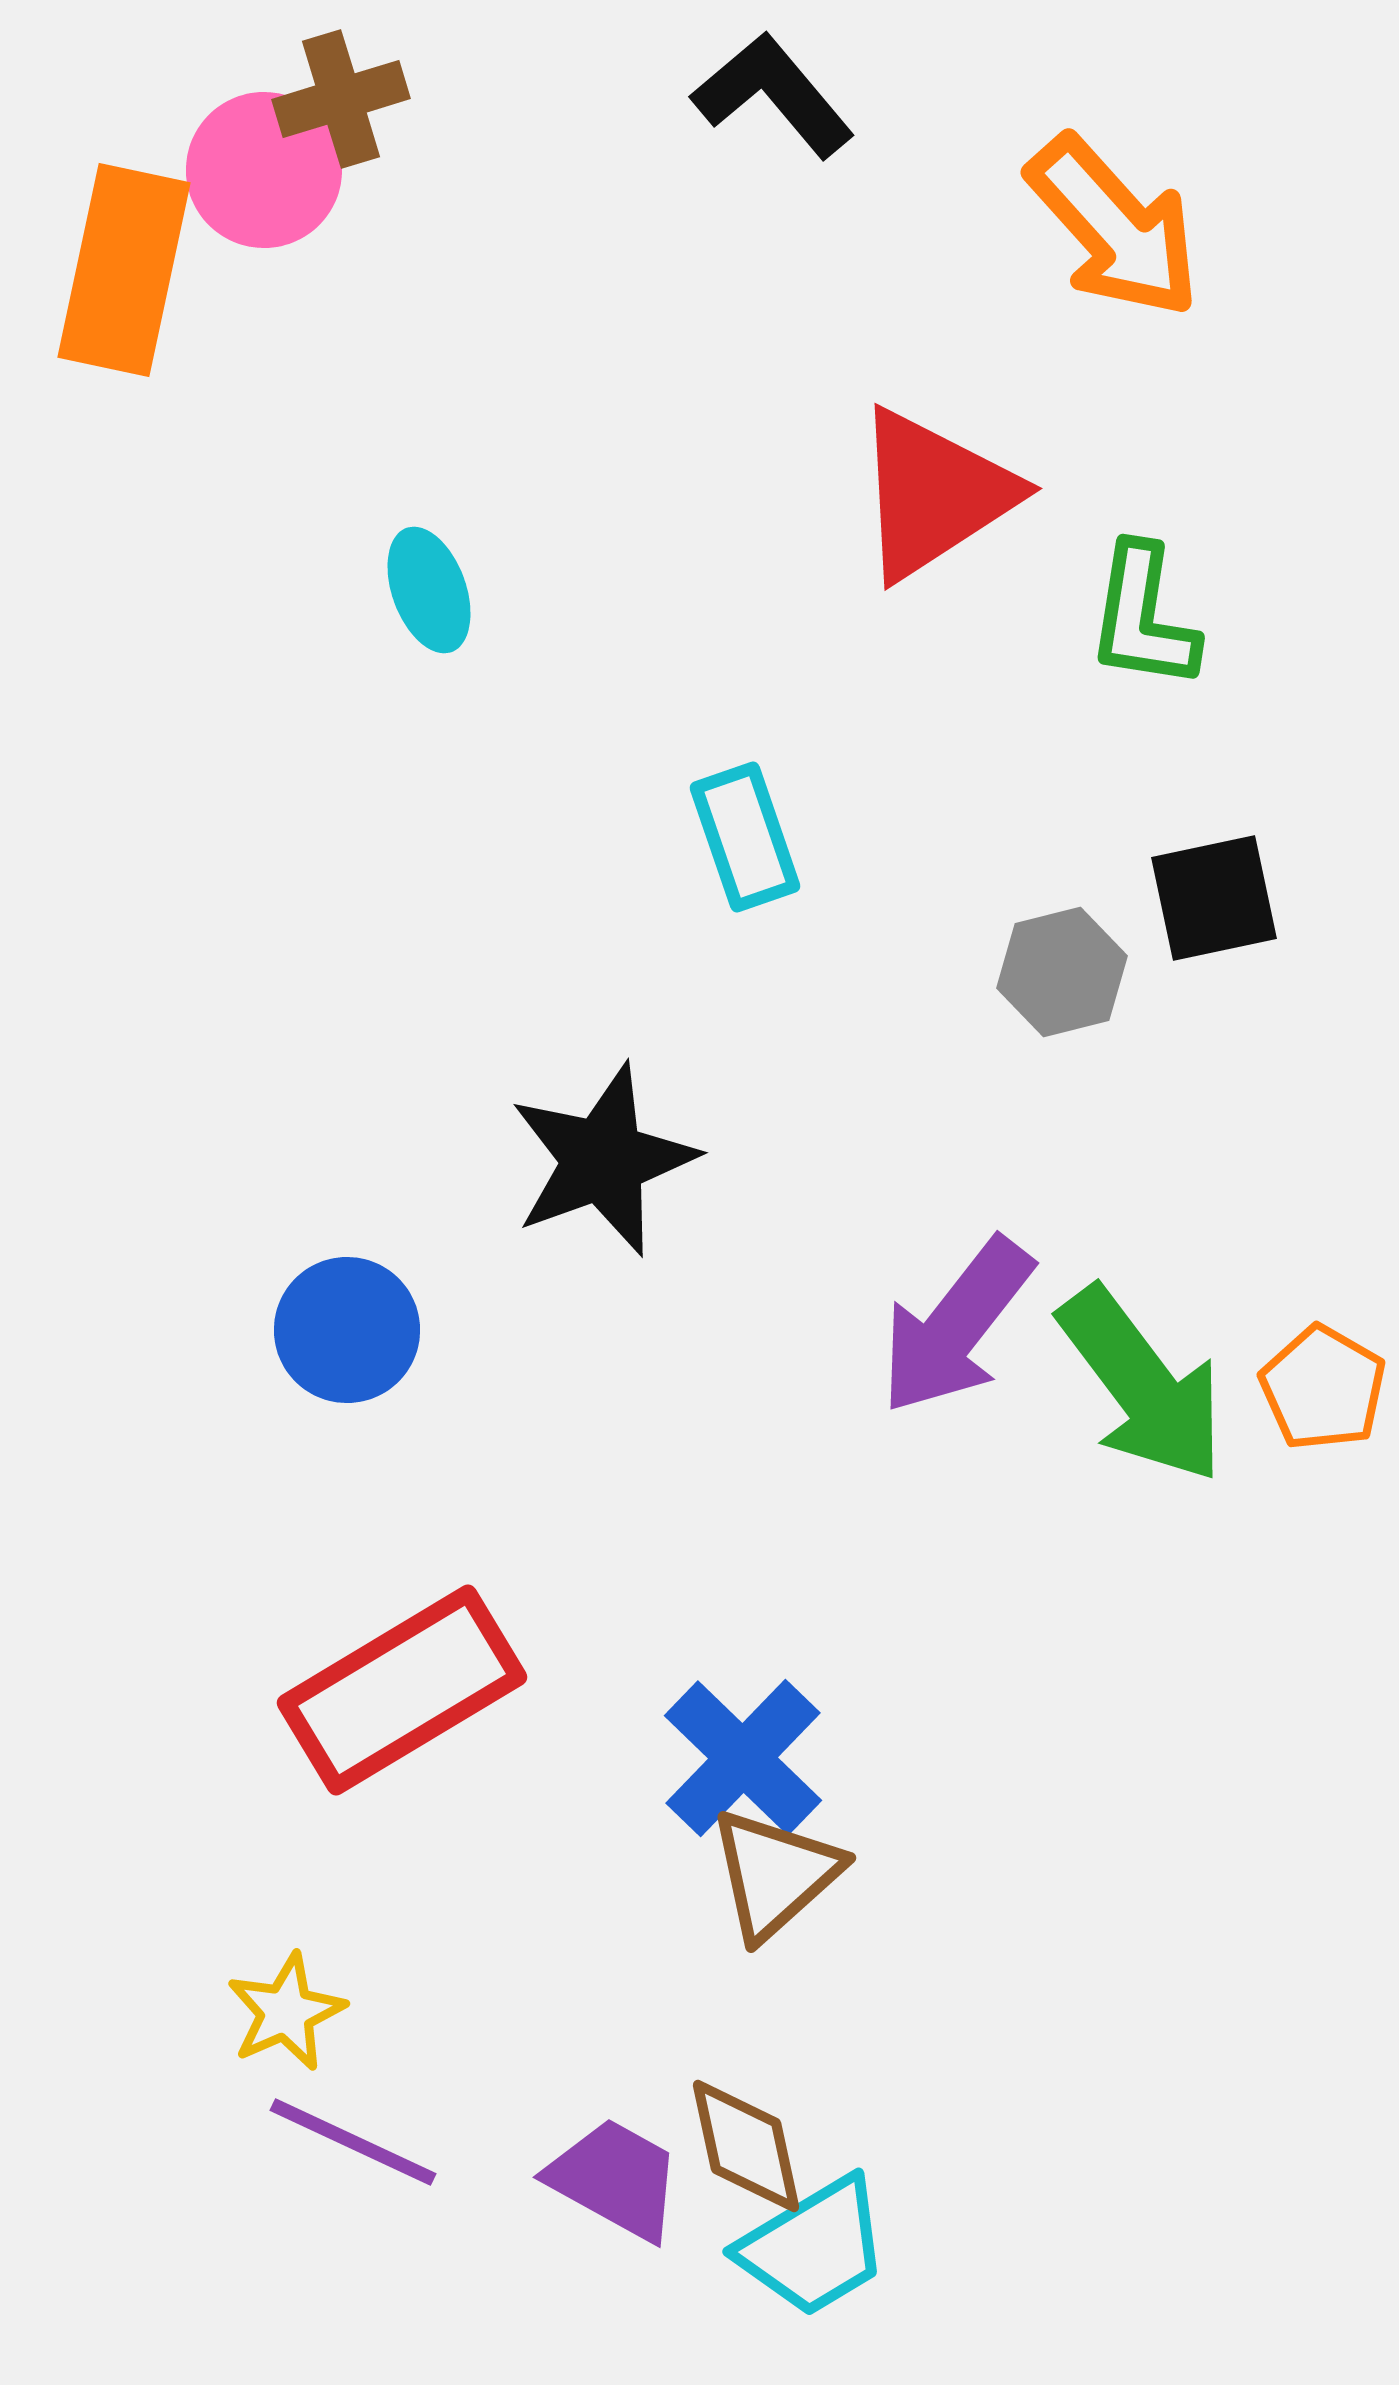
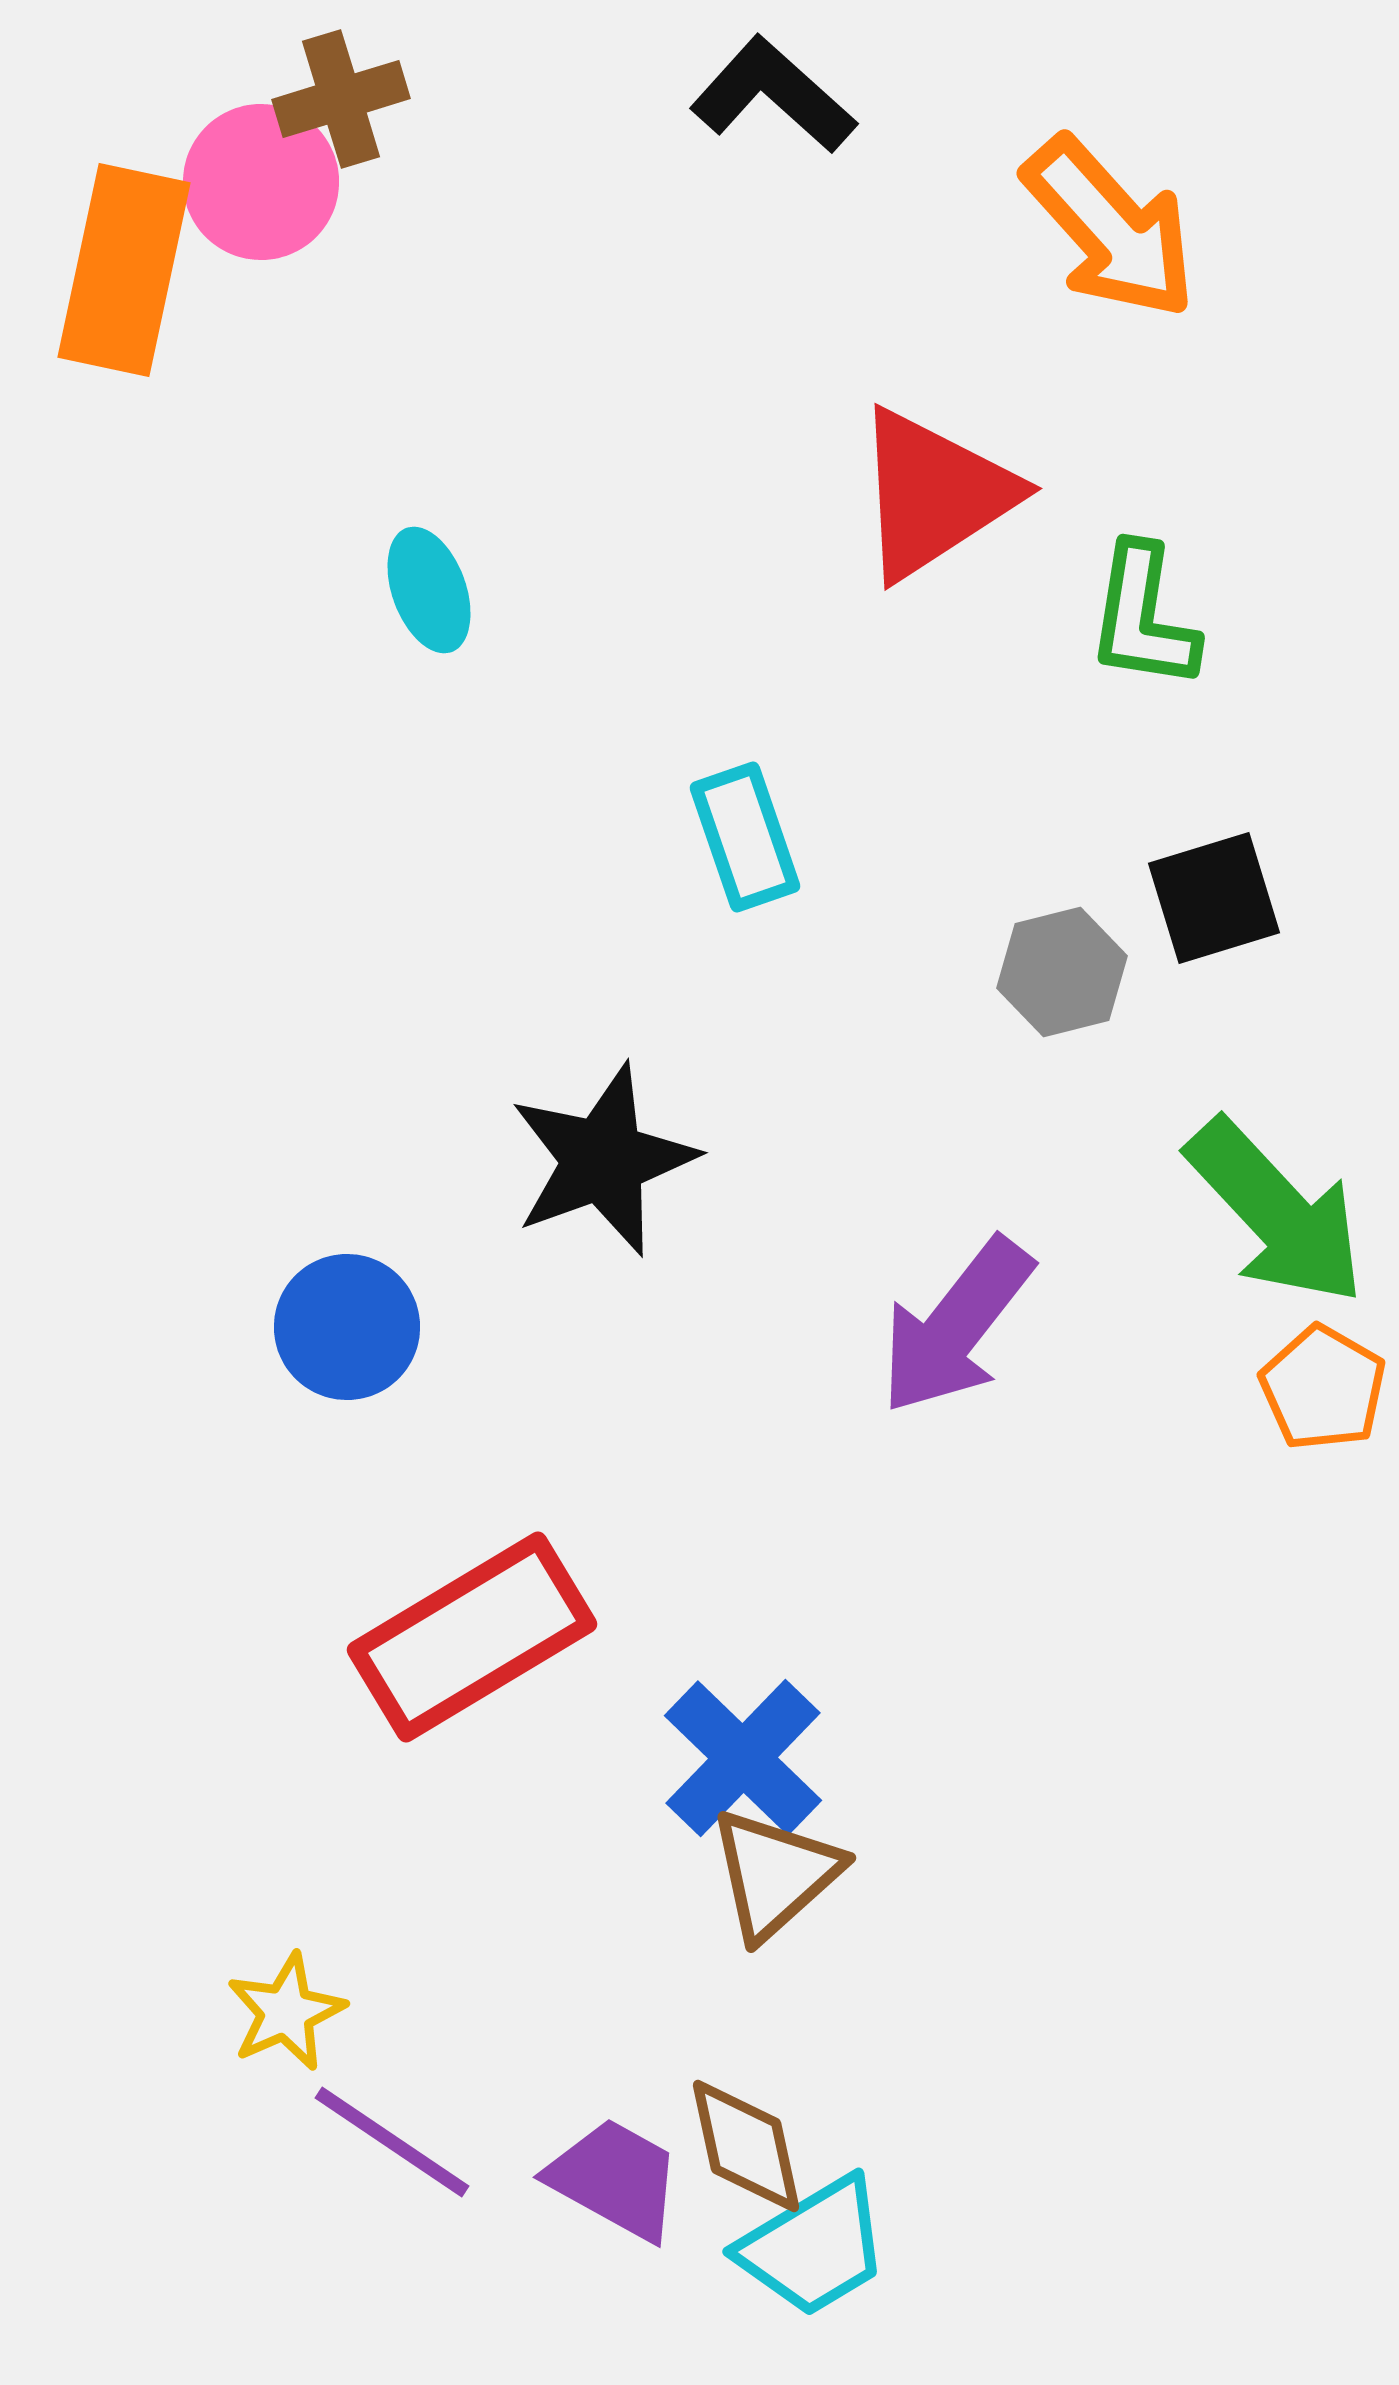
black L-shape: rotated 8 degrees counterclockwise
pink circle: moved 3 px left, 12 px down
orange arrow: moved 4 px left, 1 px down
black square: rotated 5 degrees counterclockwise
blue circle: moved 3 px up
green arrow: moved 134 px right, 173 px up; rotated 6 degrees counterclockwise
red rectangle: moved 70 px right, 53 px up
purple line: moved 39 px right; rotated 9 degrees clockwise
